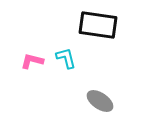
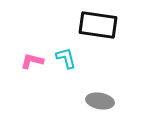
gray ellipse: rotated 24 degrees counterclockwise
